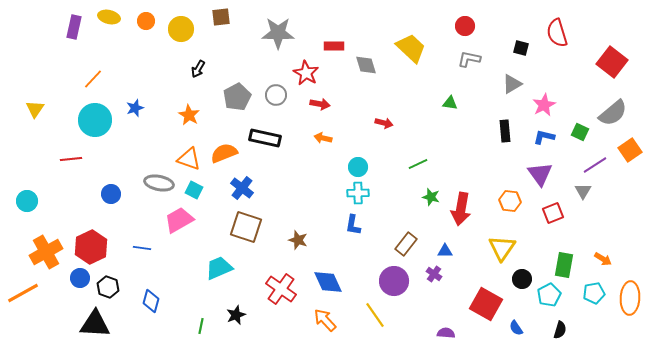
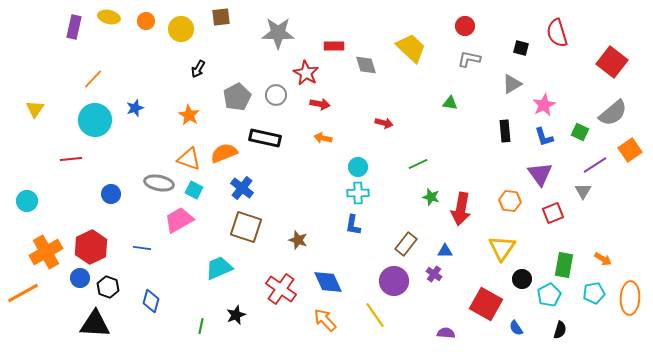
blue L-shape at (544, 137): rotated 120 degrees counterclockwise
